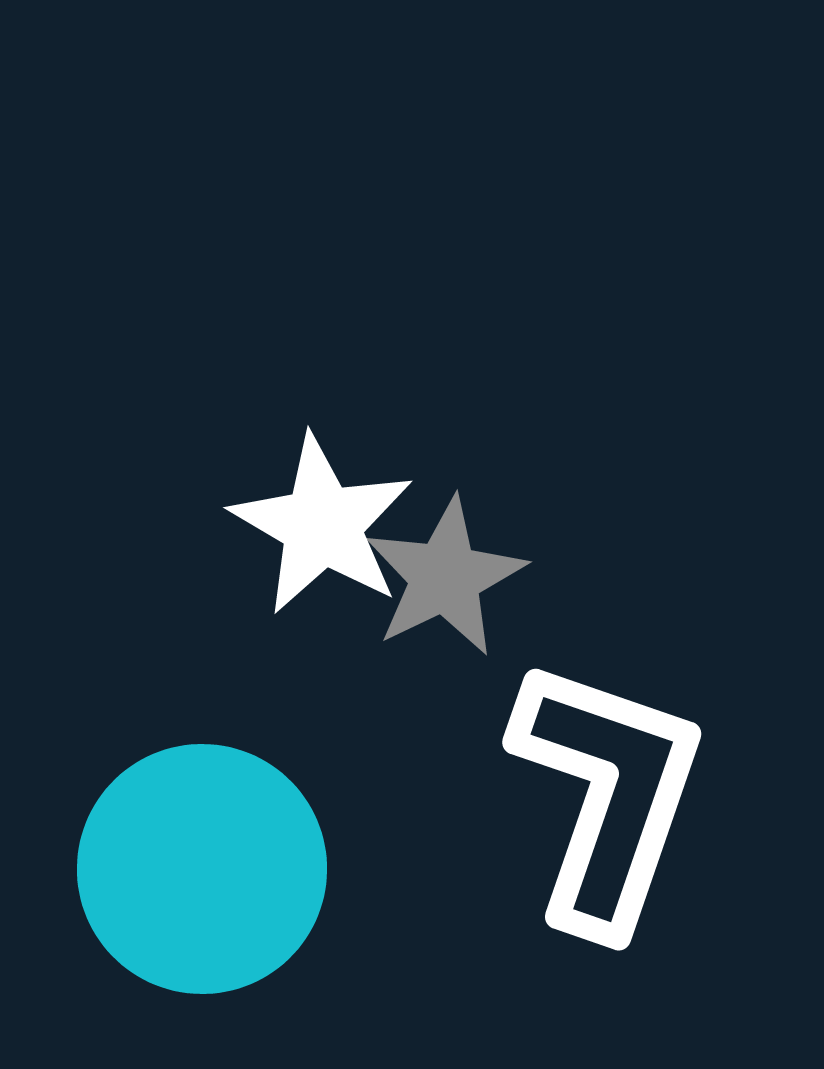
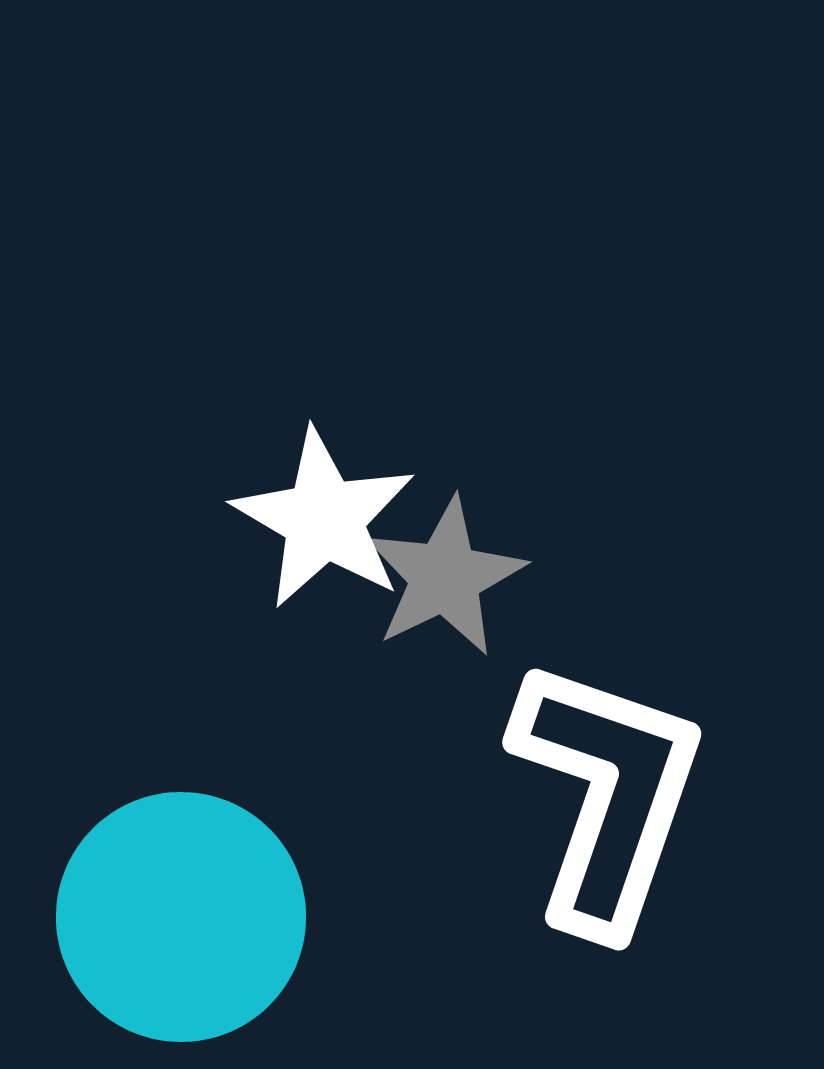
white star: moved 2 px right, 6 px up
cyan circle: moved 21 px left, 48 px down
